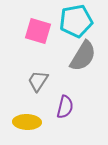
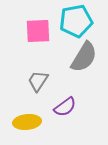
pink square: rotated 20 degrees counterclockwise
gray semicircle: moved 1 px right, 1 px down
purple semicircle: rotated 40 degrees clockwise
yellow ellipse: rotated 8 degrees counterclockwise
